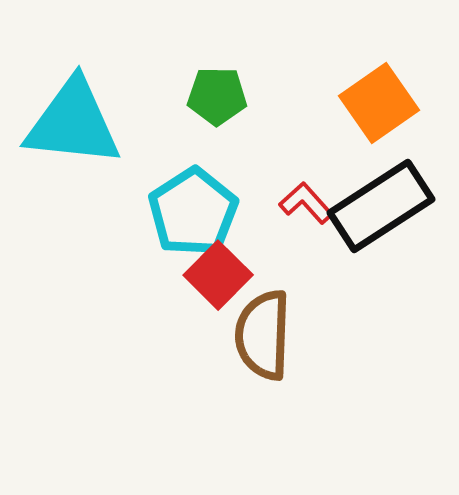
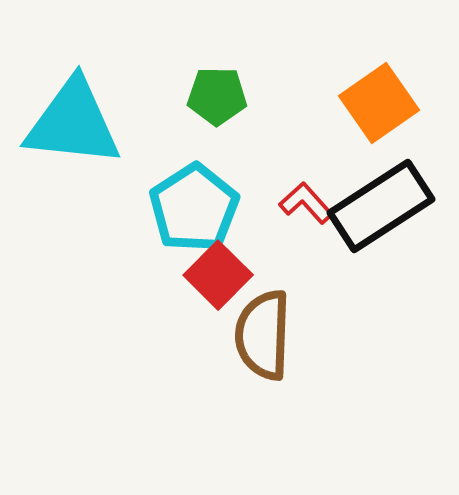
cyan pentagon: moved 1 px right, 4 px up
